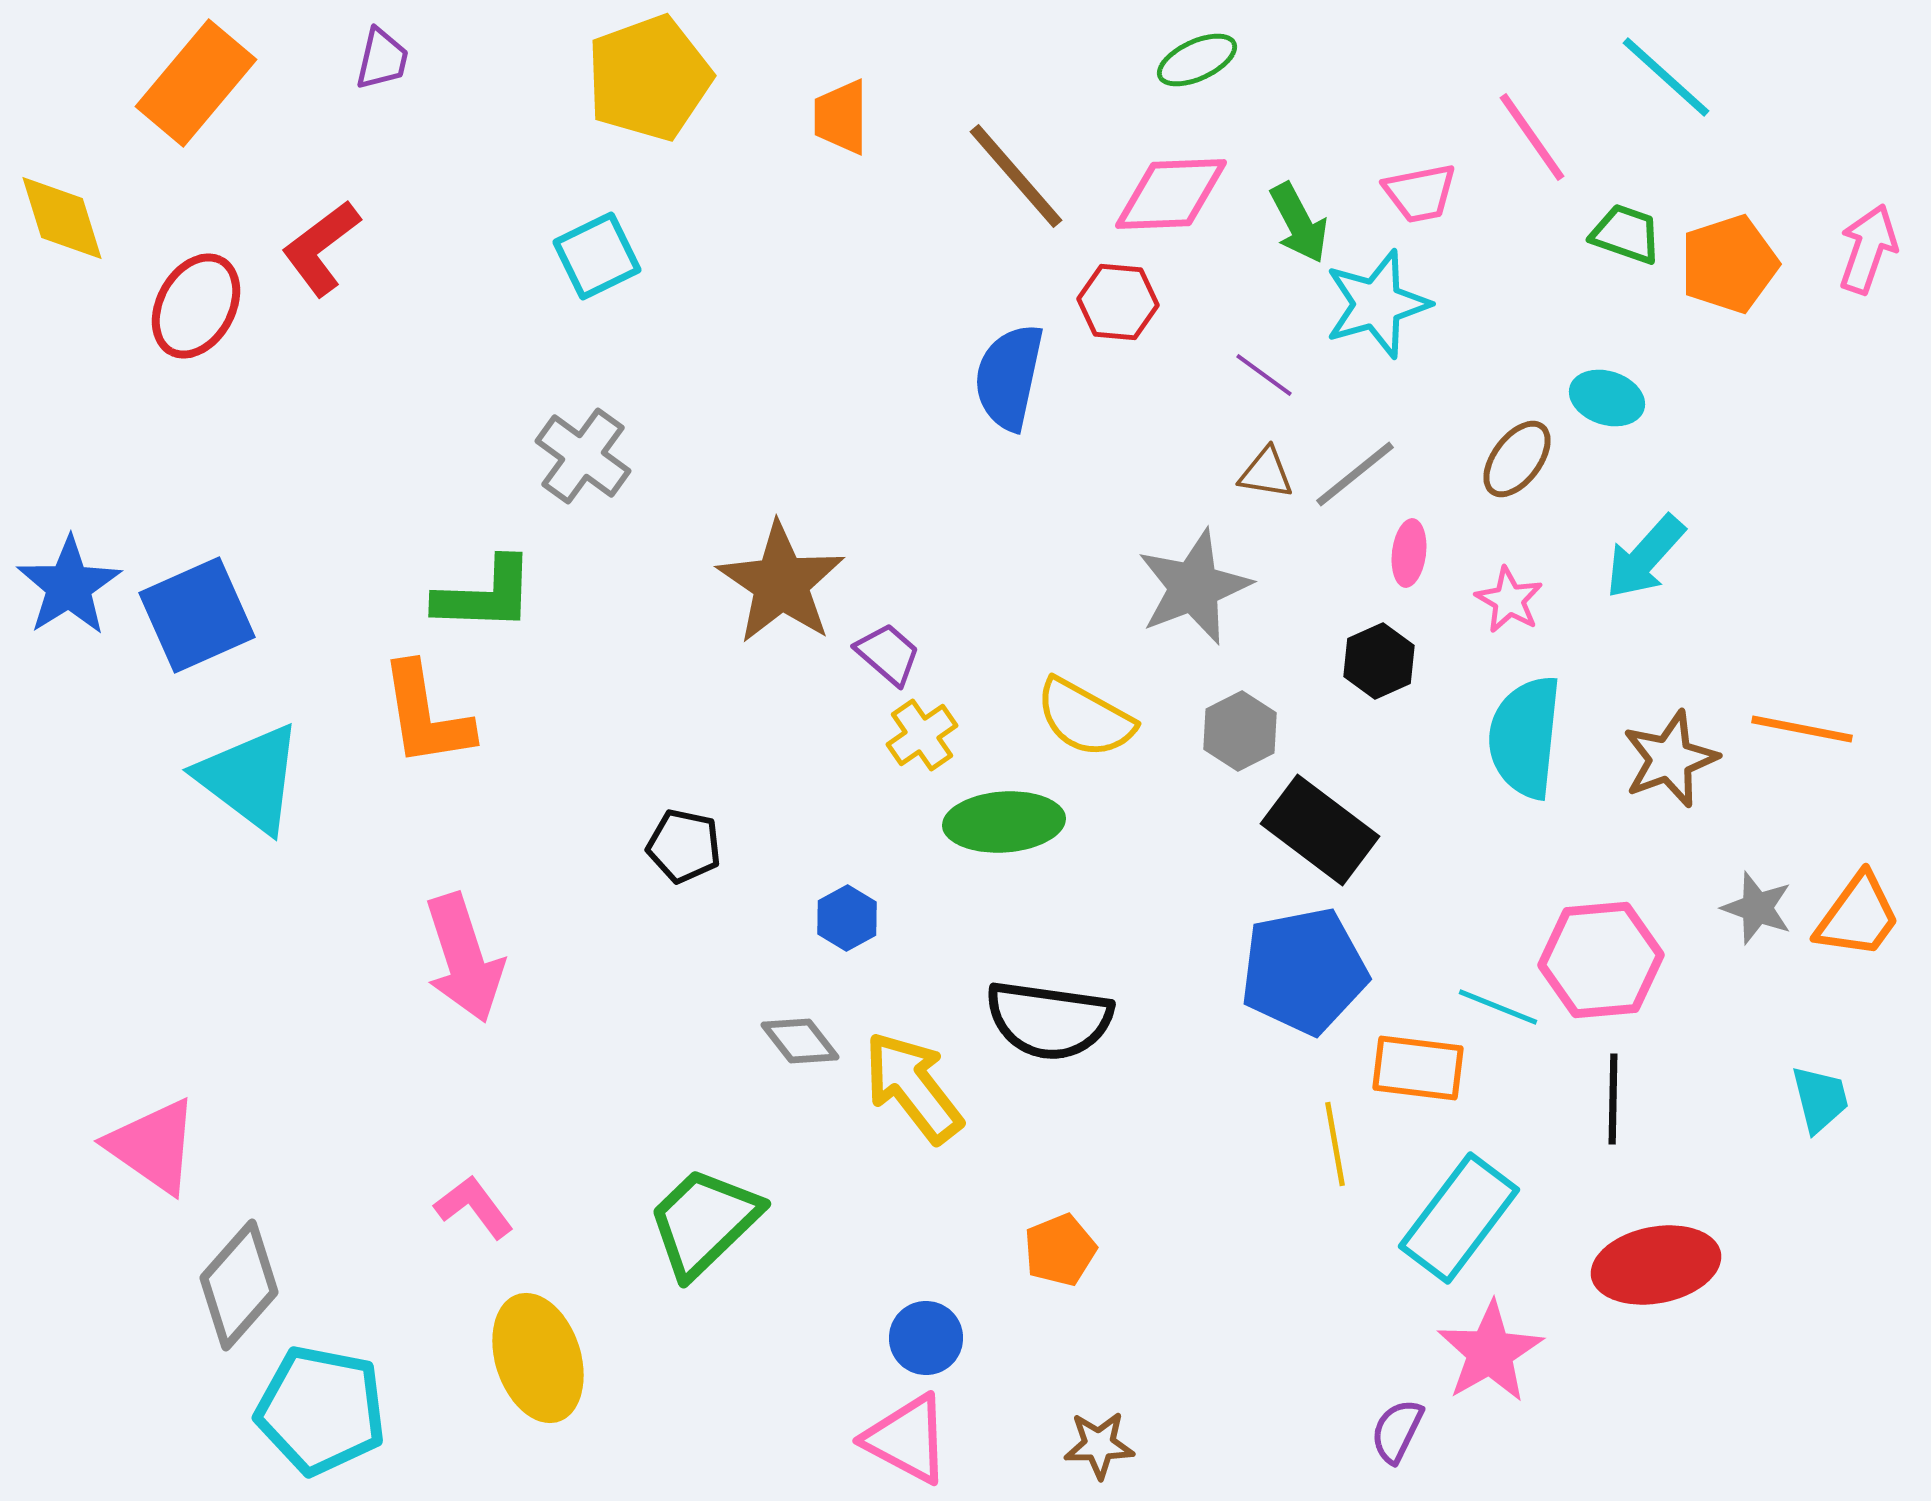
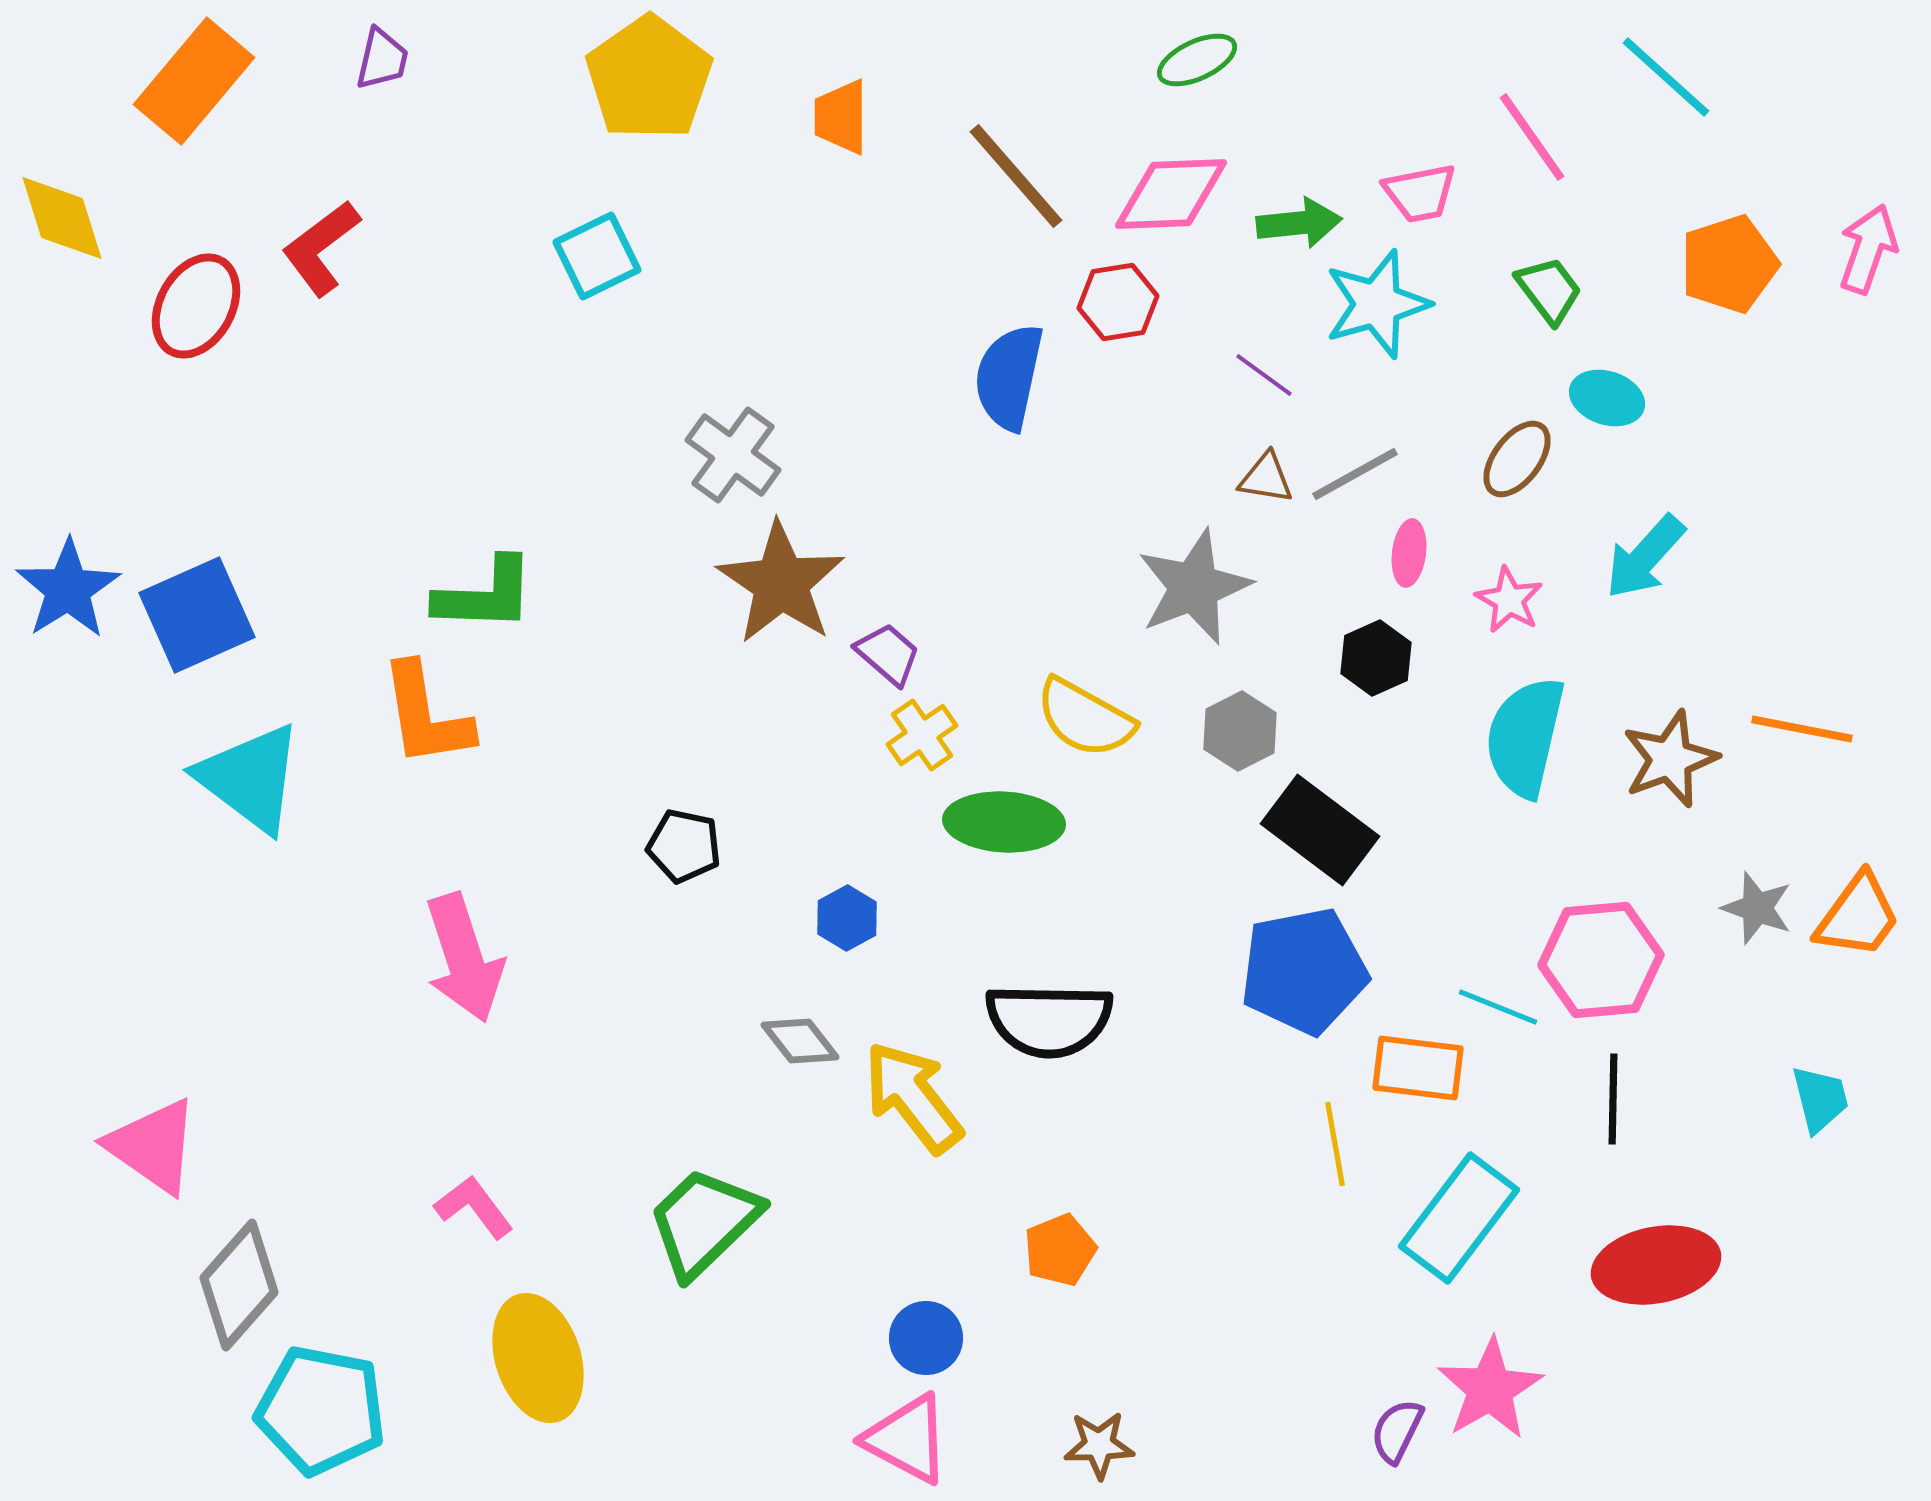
yellow pentagon at (649, 78): rotated 15 degrees counterclockwise
orange rectangle at (196, 83): moved 2 px left, 2 px up
green arrow at (1299, 223): rotated 68 degrees counterclockwise
green trapezoid at (1626, 234): moved 77 px left, 56 px down; rotated 34 degrees clockwise
red hexagon at (1118, 302): rotated 14 degrees counterclockwise
gray cross at (583, 456): moved 150 px right, 1 px up
brown triangle at (1266, 473): moved 5 px down
gray line at (1355, 474): rotated 10 degrees clockwise
blue star at (69, 586): moved 1 px left, 3 px down
black hexagon at (1379, 661): moved 3 px left, 3 px up
cyan semicircle at (1525, 737): rotated 7 degrees clockwise
green ellipse at (1004, 822): rotated 7 degrees clockwise
black semicircle at (1049, 1020): rotated 7 degrees counterclockwise
yellow arrow at (913, 1087): moved 10 px down
pink star at (1490, 1352): moved 37 px down
